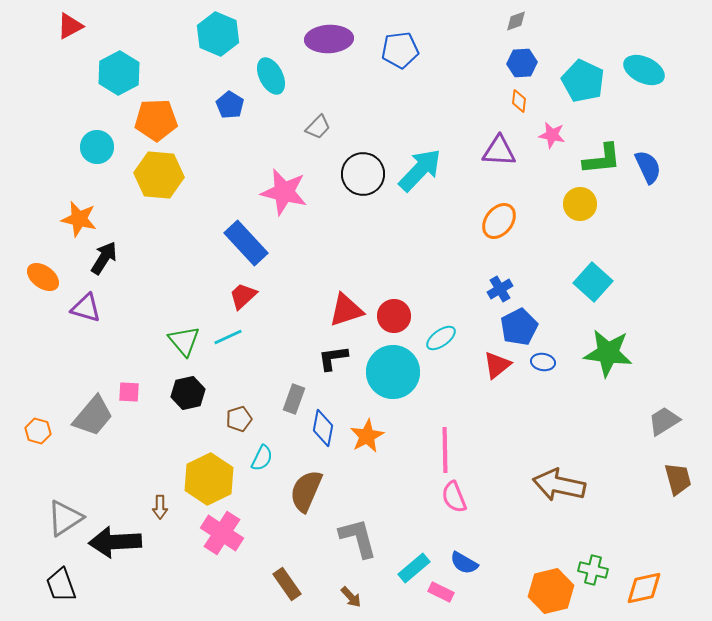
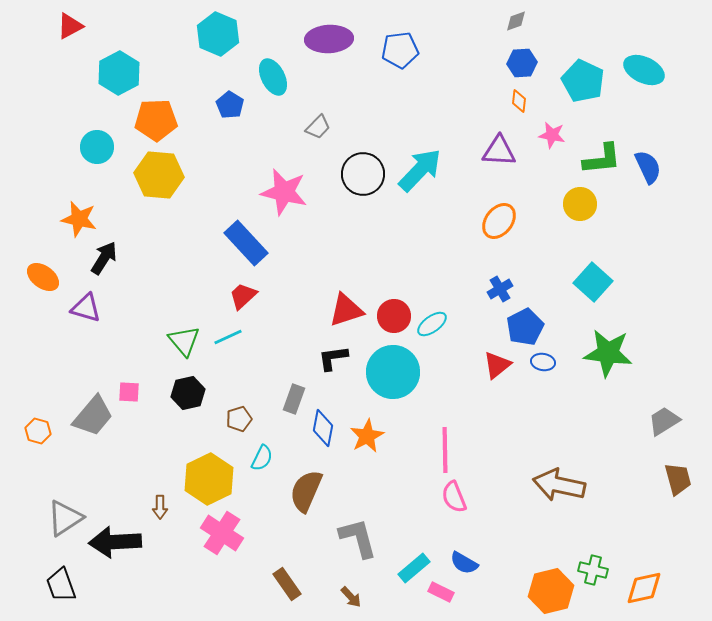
cyan ellipse at (271, 76): moved 2 px right, 1 px down
blue pentagon at (519, 327): moved 6 px right
cyan ellipse at (441, 338): moved 9 px left, 14 px up
